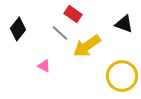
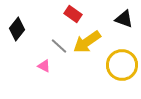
black triangle: moved 5 px up
black diamond: moved 1 px left
gray line: moved 1 px left, 13 px down
yellow arrow: moved 4 px up
yellow circle: moved 11 px up
